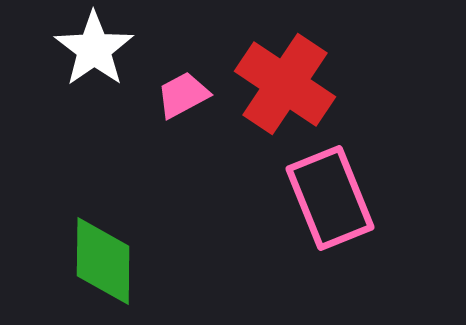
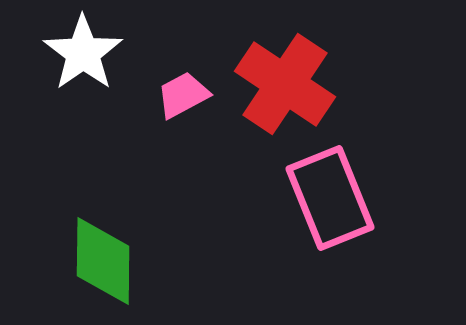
white star: moved 11 px left, 4 px down
